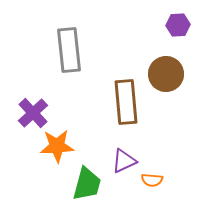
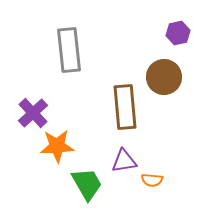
purple hexagon: moved 8 px down; rotated 10 degrees counterclockwise
brown circle: moved 2 px left, 3 px down
brown rectangle: moved 1 px left, 5 px down
purple triangle: rotated 16 degrees clockwise
green trapezoid: rotated 45 degrees counterclockwise
